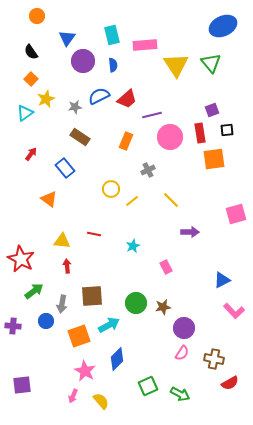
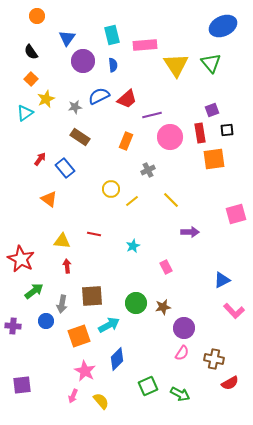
red arrow at (31, 154): moved 9 px right, 5 px down
